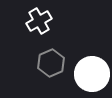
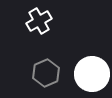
gray hexagon: moved 5 px left, 10 px down
